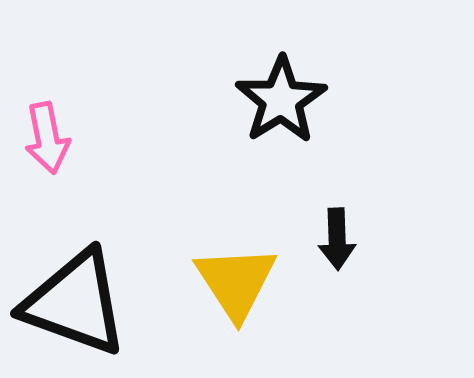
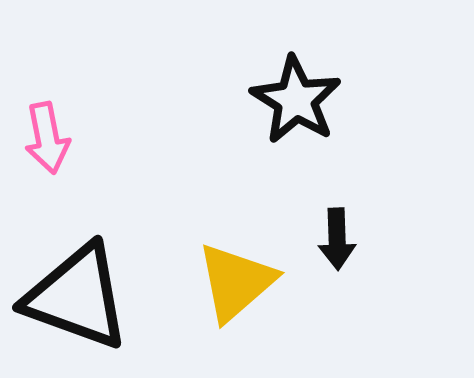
black star: moved 15 px right; rotated 8 degrees counterclockwise
yellow triangle: rotated 22 degrees clockwise
black triangle: moved 2 px right, 6 px up
